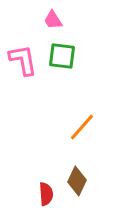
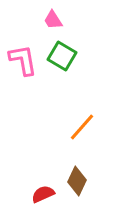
green square: rotated 24 degrees clockwise
red semicircle: moved 3 px left; rotated 110 degrees counterclockwise
